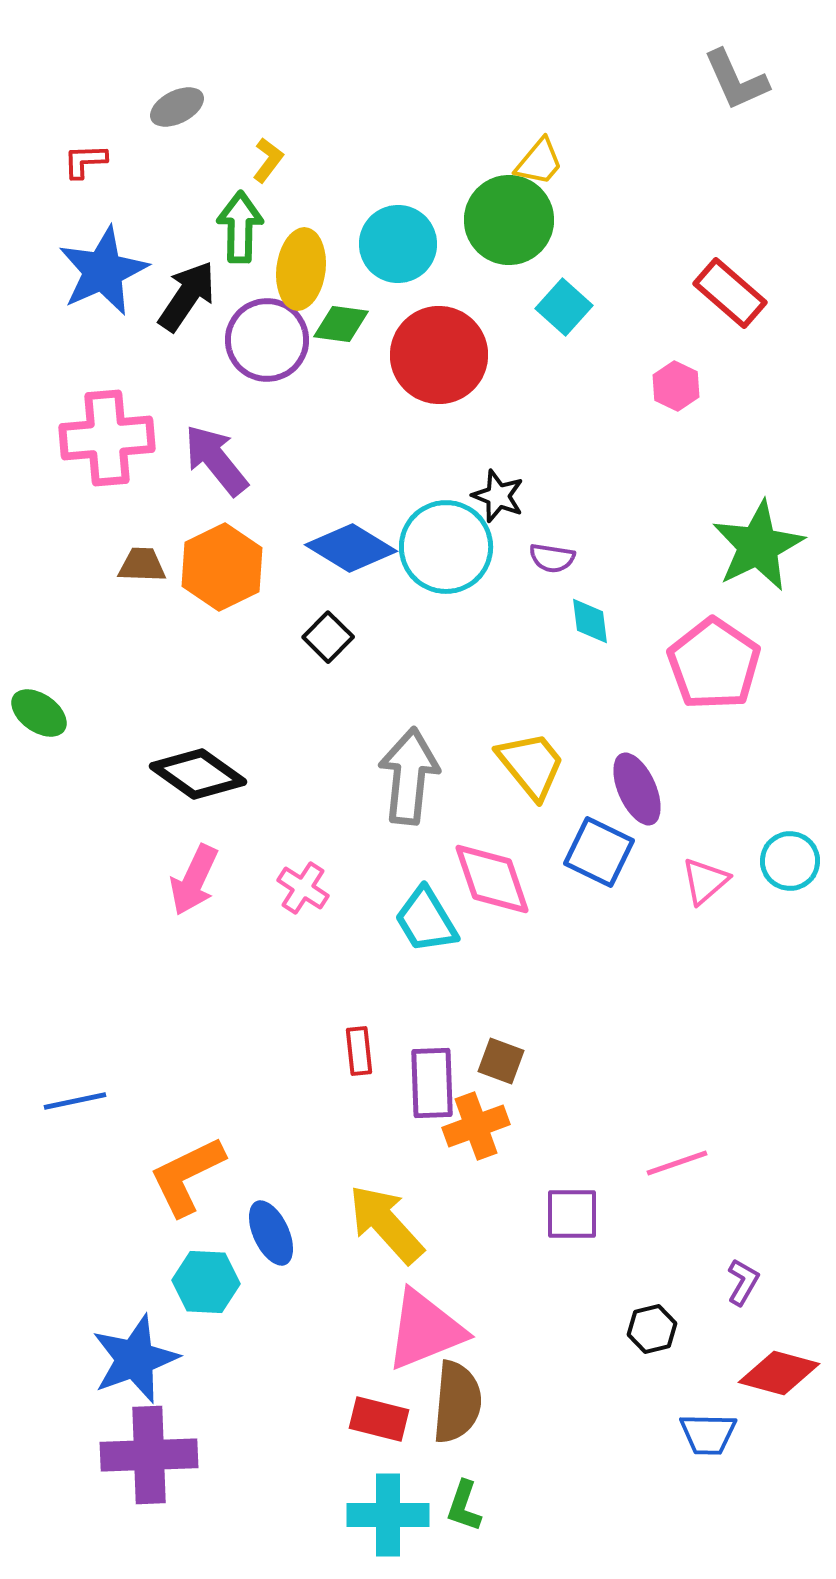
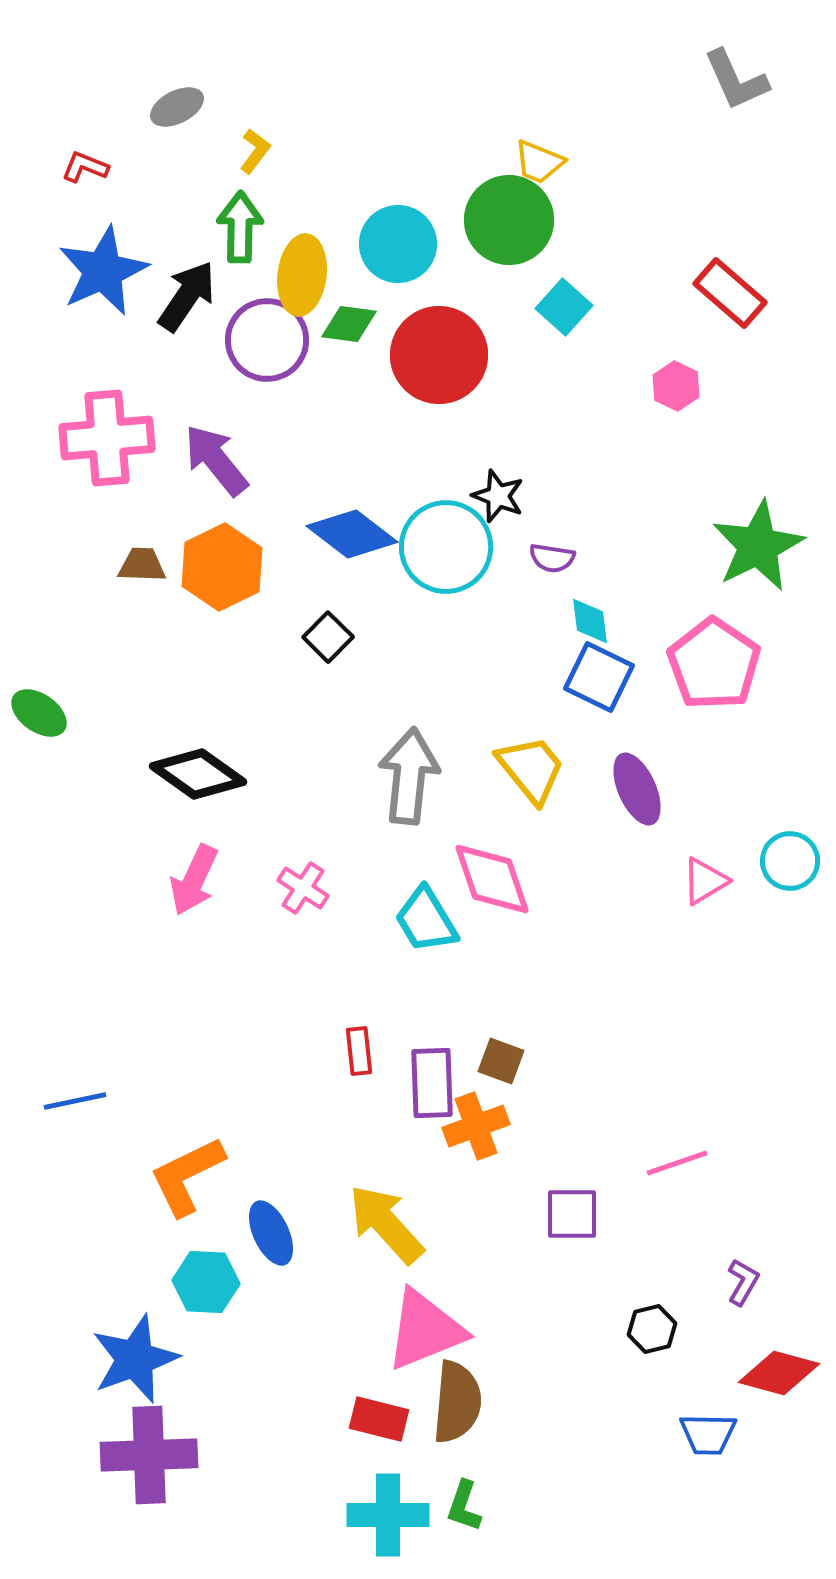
yellow L-shape at (268, 160): moved 13 px left, 9 px up
red L-shape at (85, 161): moved 6 px down; rotated 24 degrees clockwise
yellow trapezoid at (539, 162): rotated 72 degrees clockwise
yellow ellipse at (301, 269): moved 1 px right, 6 px down
green diamond at (341, 324): moved 8 px right
blue diamond at (351, 548): moved 1 px right, 14 px up; rotated 6 degrees clockwise
yellow trapezoid at (531, 765): moved 4 px down
blue square at (599, 852): moved 175 px up
pink triangle at (705, 881): rotated 10 degrees clockwise
